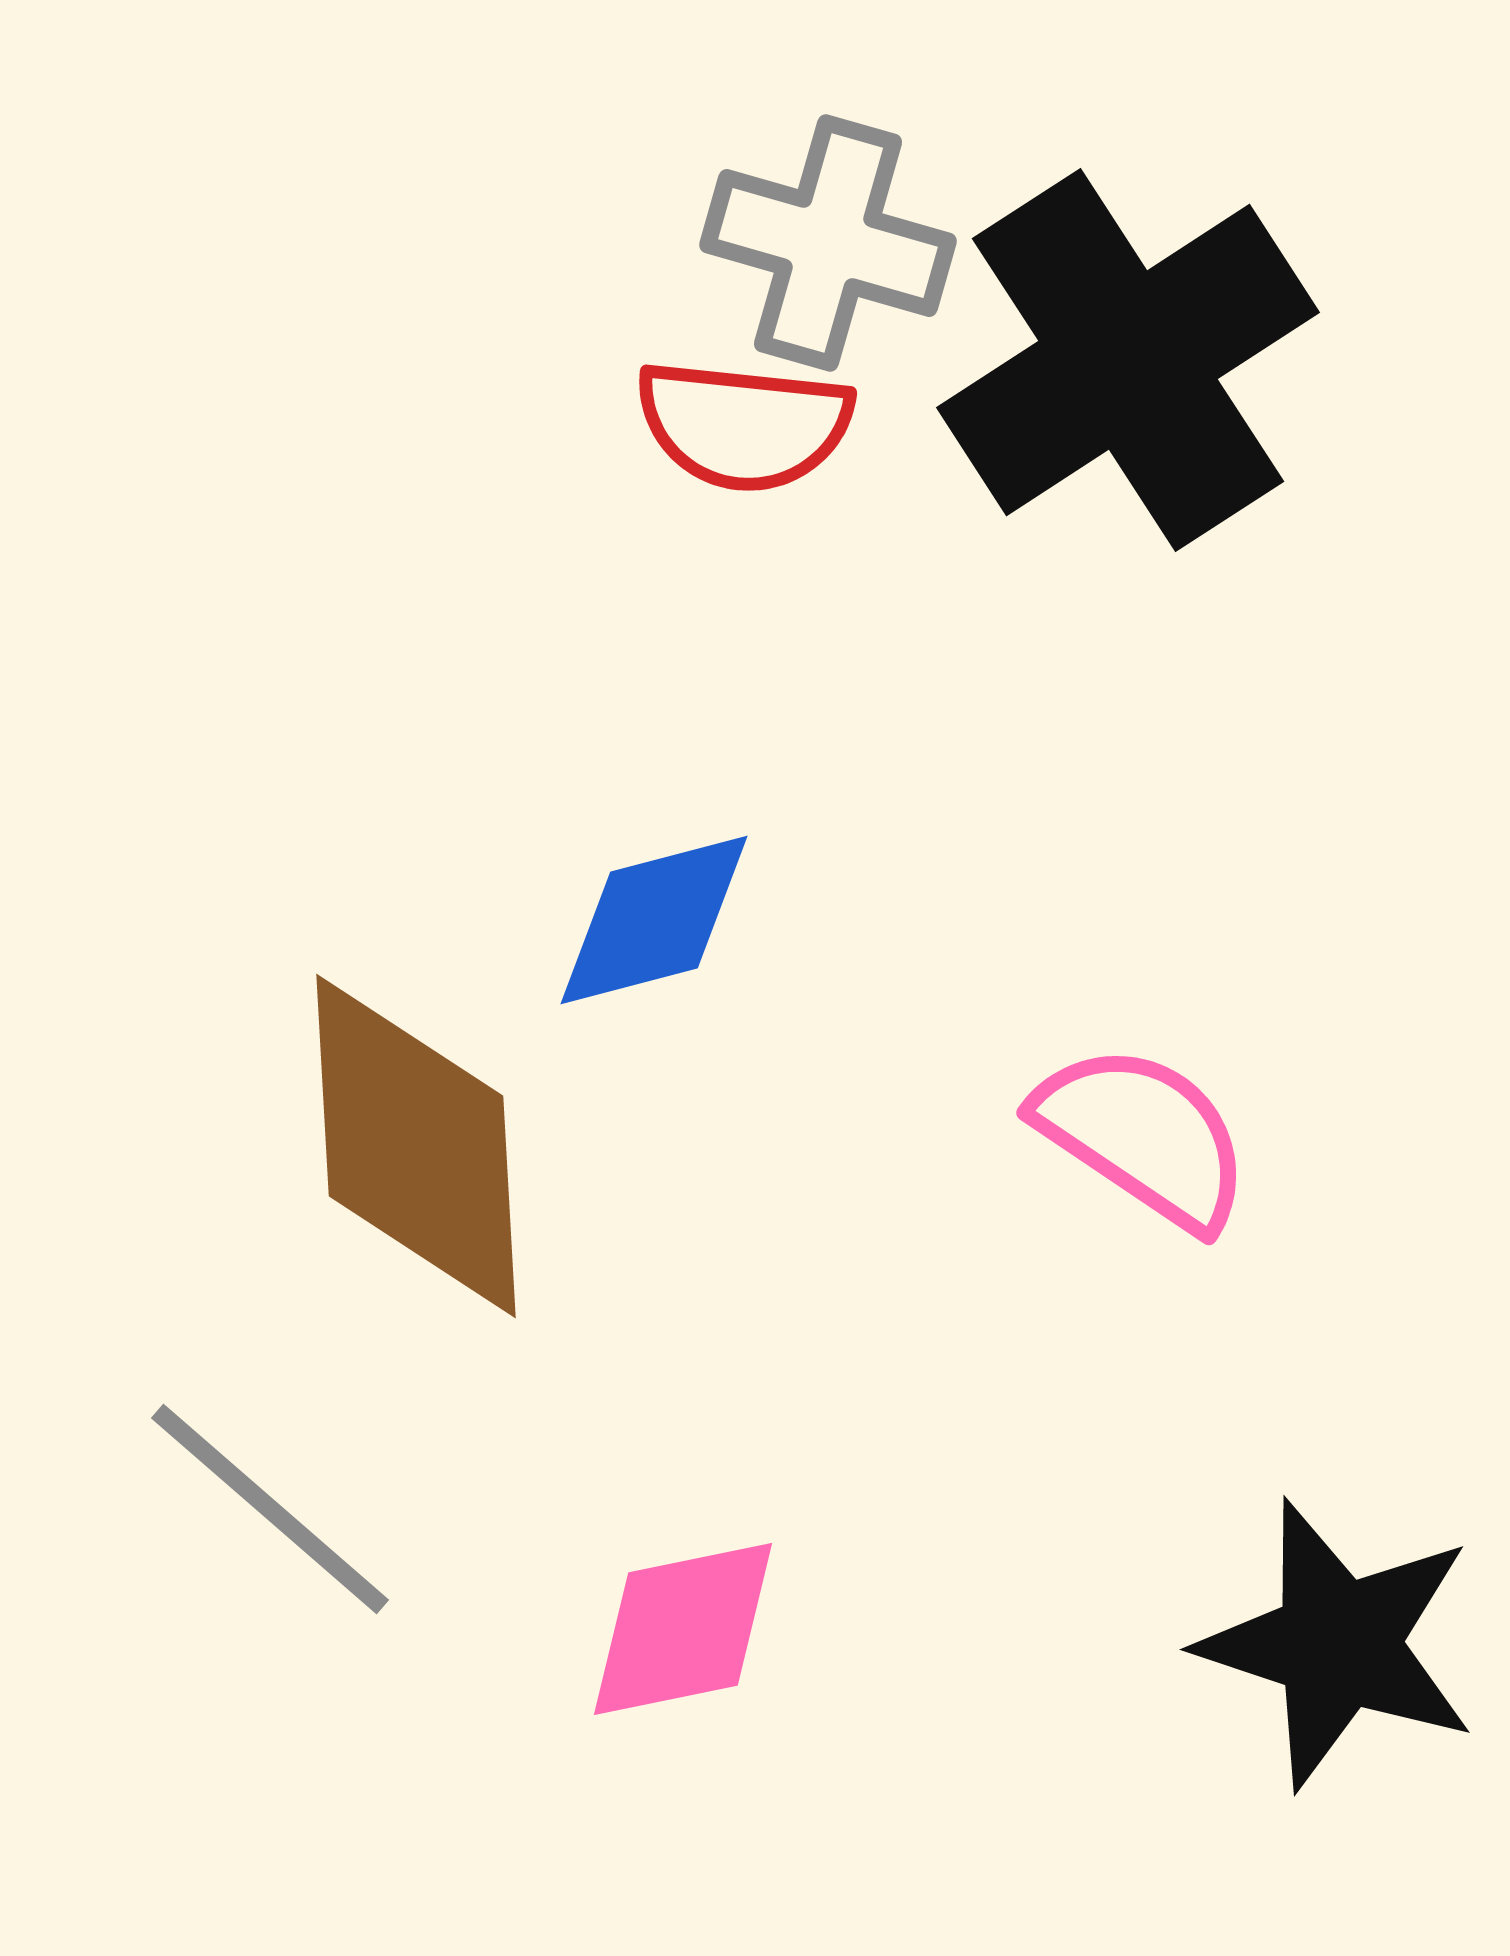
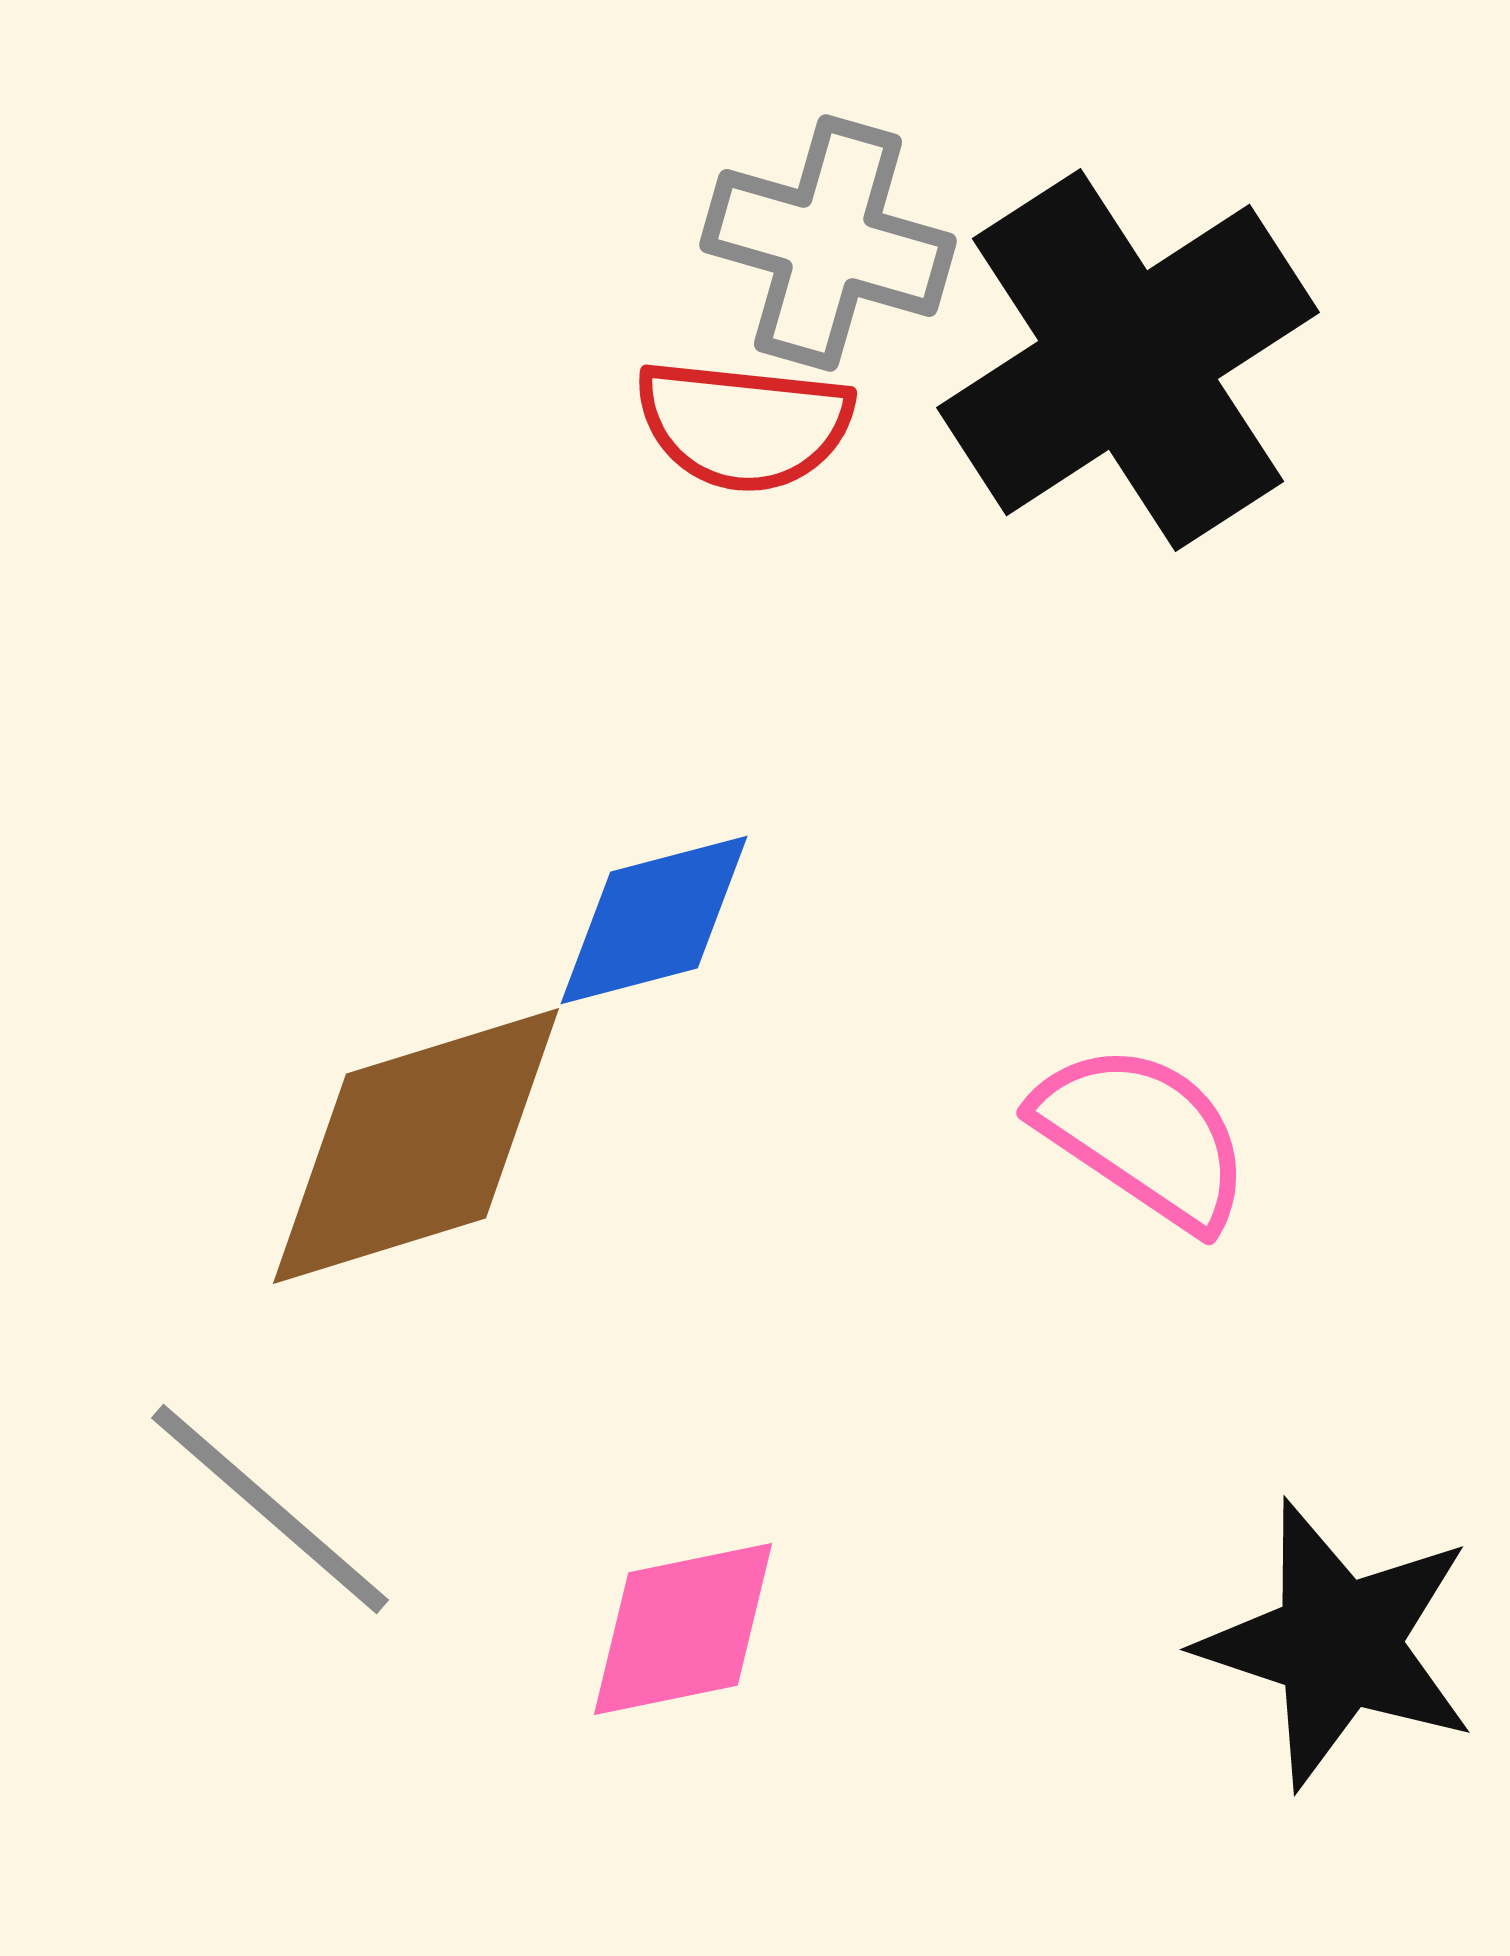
brown diamond: rotated 76 degrees clockwise
